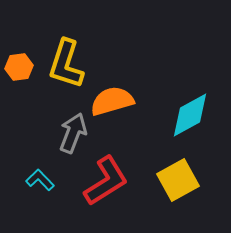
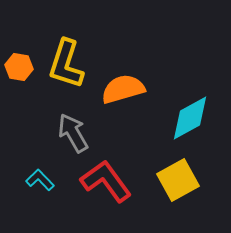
orange hexagon: rotated 16 degrees clockwise
orange semicircle: moved 11 px right, 12 px up
cyan diamond: moved 3 px down
gray arrow: rotated 51 degrees counterclockwise
red L-shape: rotated 94 degrees counterclockwise
